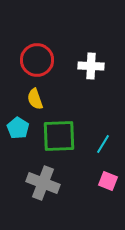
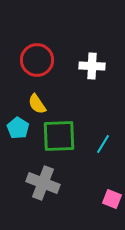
white cross: moved 1 px right
yellow semicircle: moved 2 px right, 5 px down; rotated 15 degrees counterclockwise
pink square: moved 4 px right, 18 px down
